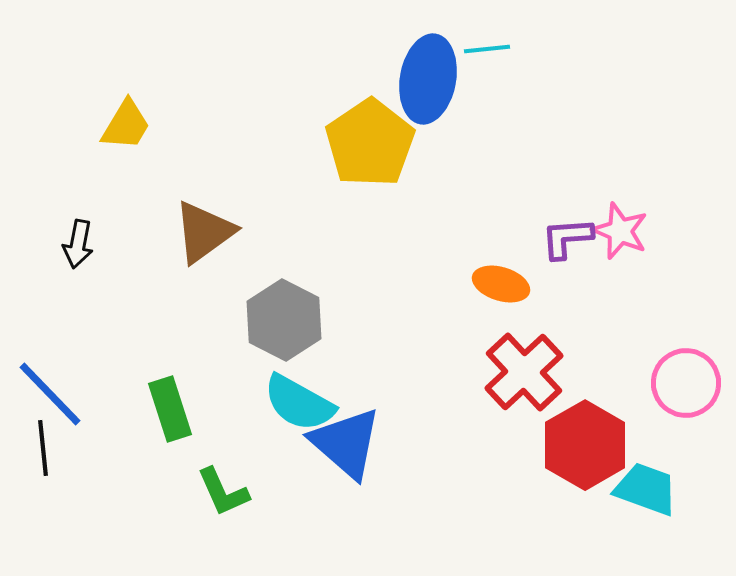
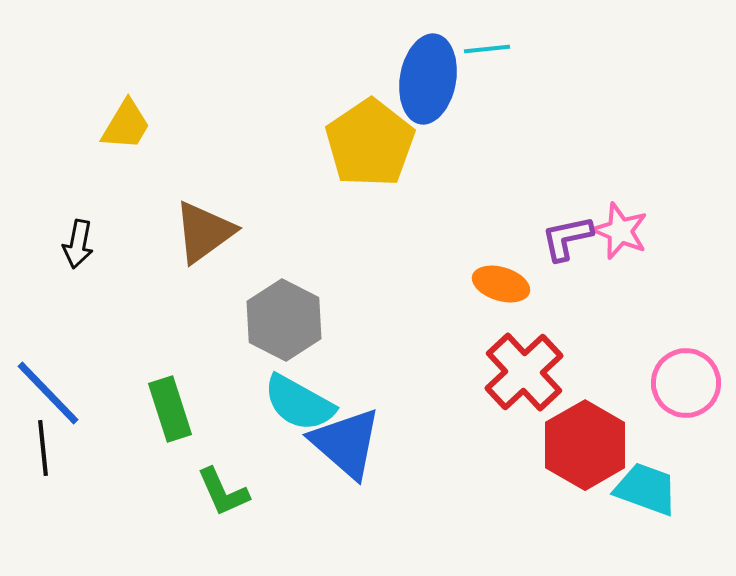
purple L-shape: rotated 8 degrees counterclockwise
blue line: moved 2 px left, 1 px up
